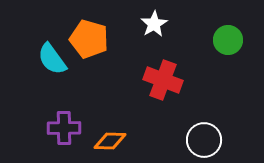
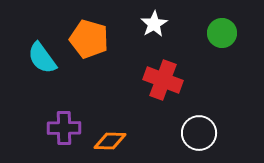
green circle: moved 6 px left, 7 px up
cyan semicircle: moved 10 px left, 1 px up
white circle: moved 5 px left, 7 px up
